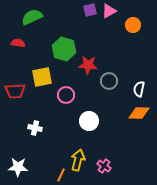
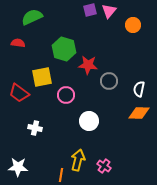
pink triangle: rotated 21 degrees counterclockwise
red trapezoid: moved 4 px right, 2 px down; rotated 40 degrees clockwise
orange line: rotated 16 degrees counterclockwise
